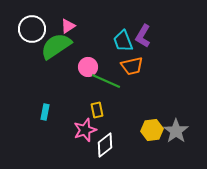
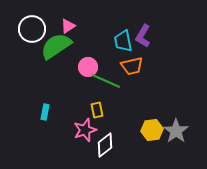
cyan trapezoid: rotated 10 degrees clockwise
